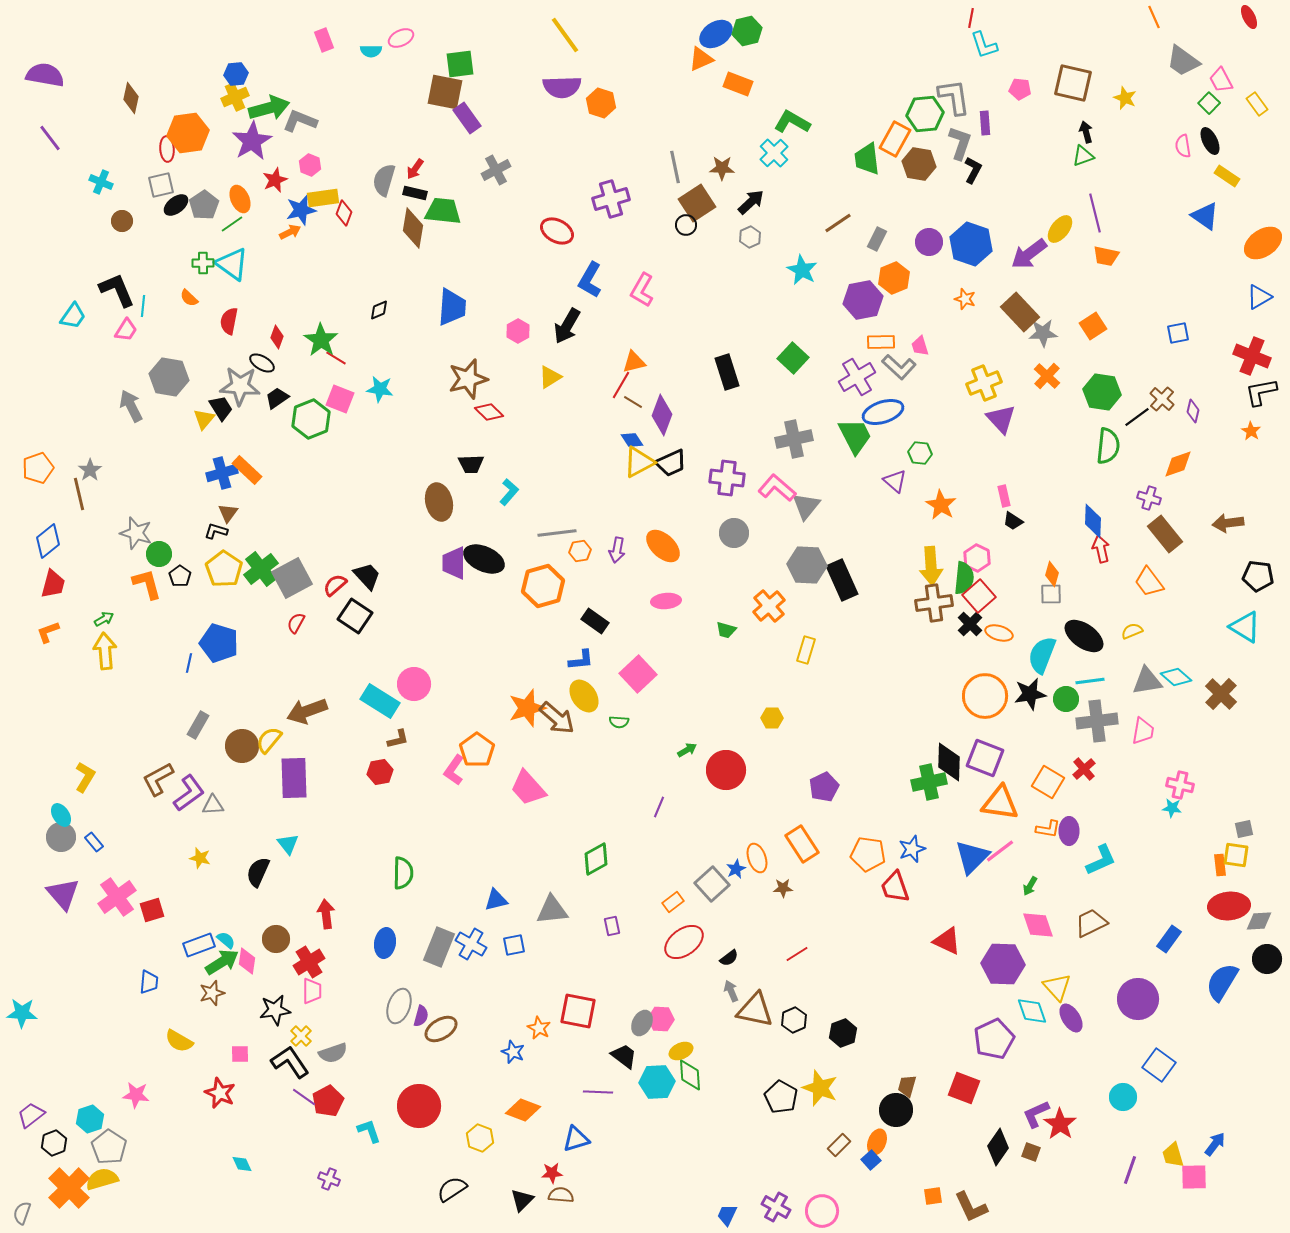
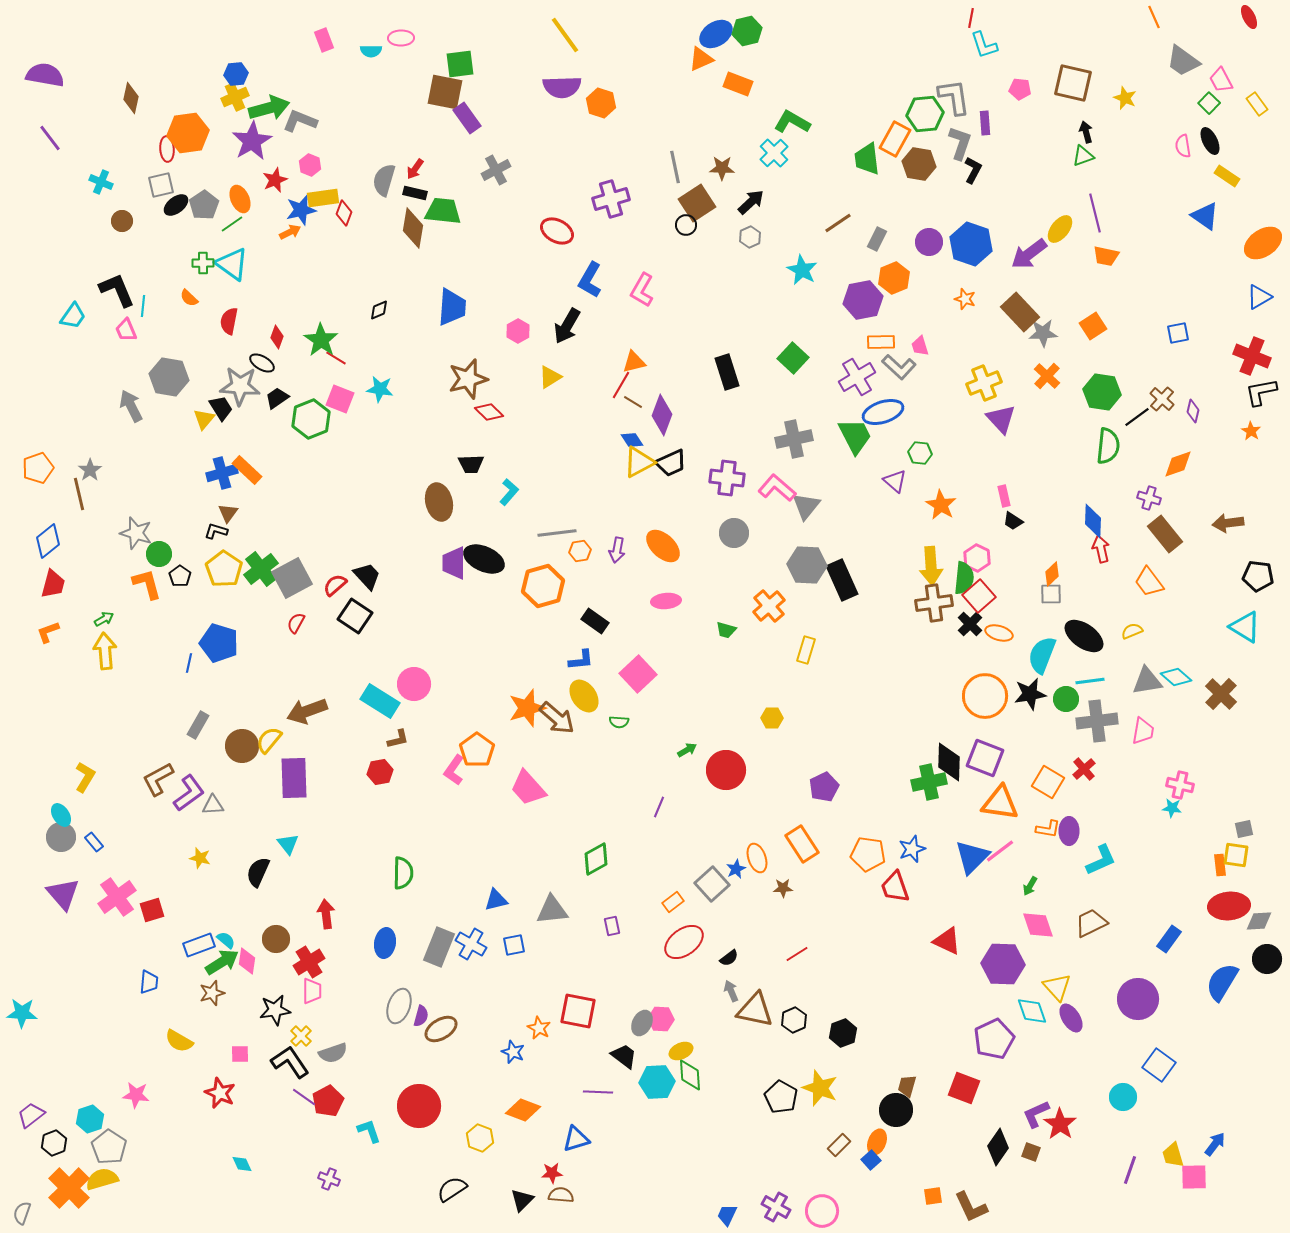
pink ellipse at (401, 38): rotated 25 degrees clockwise
pink trapezoid at (126, 330): rotated 125 degrees clockwise
orange diamond at (1052, 574): rotated 30 degrees clockwise
